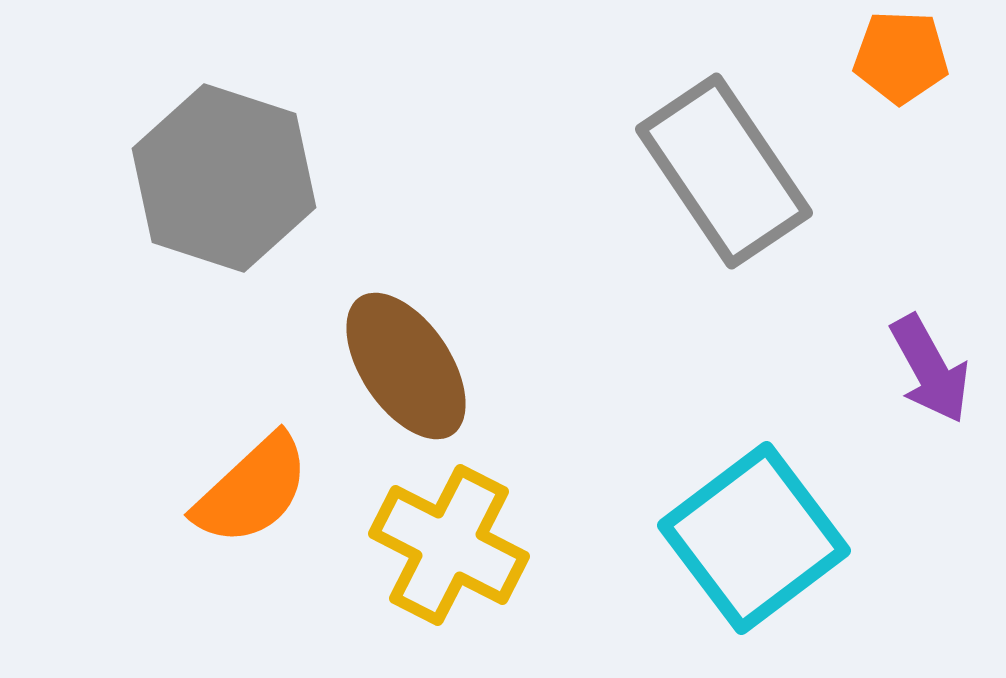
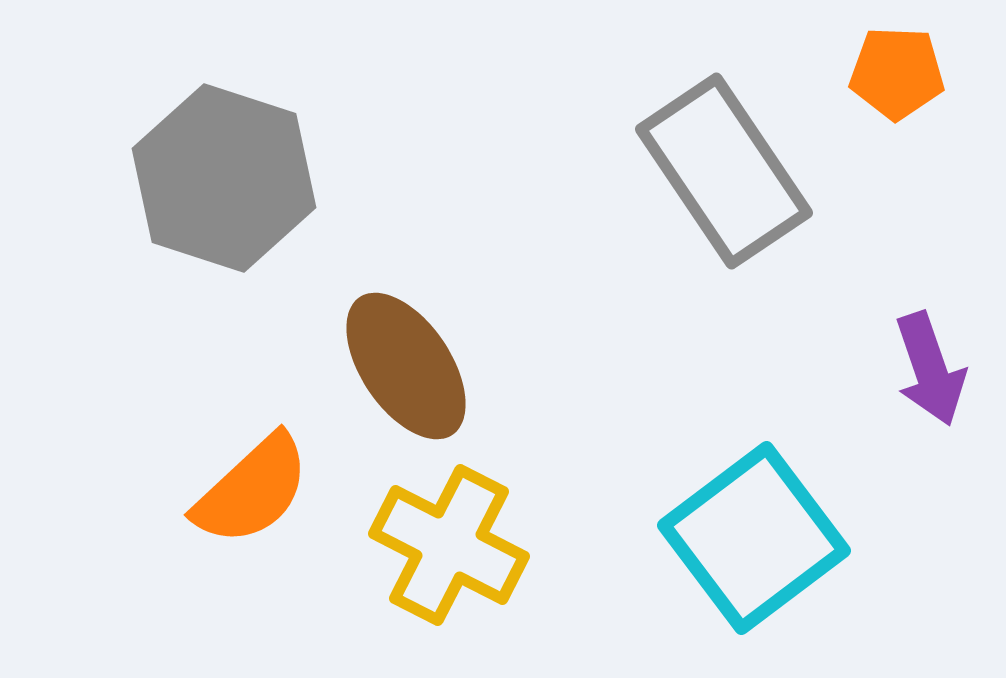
orange pentagon: moved 4 px left, 16 px down
purple arrow: rotated 10 degrees clockwise
